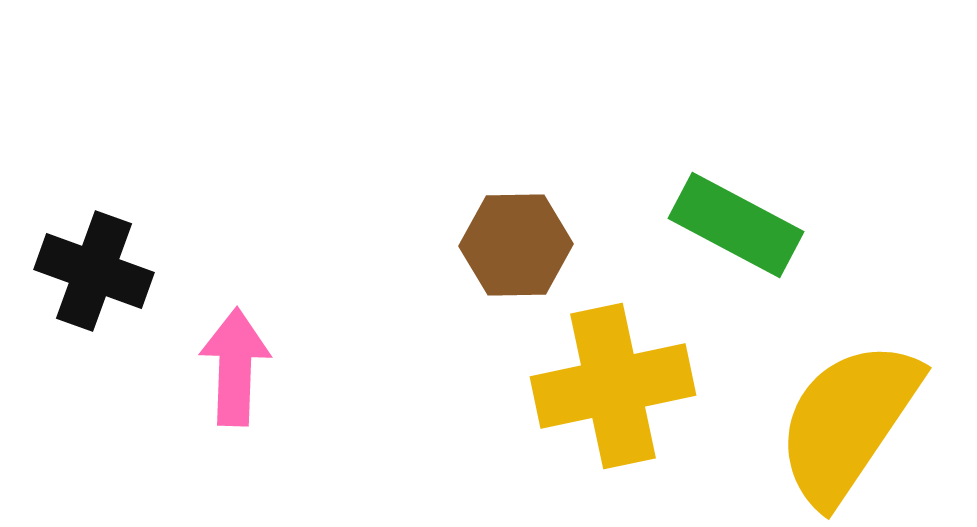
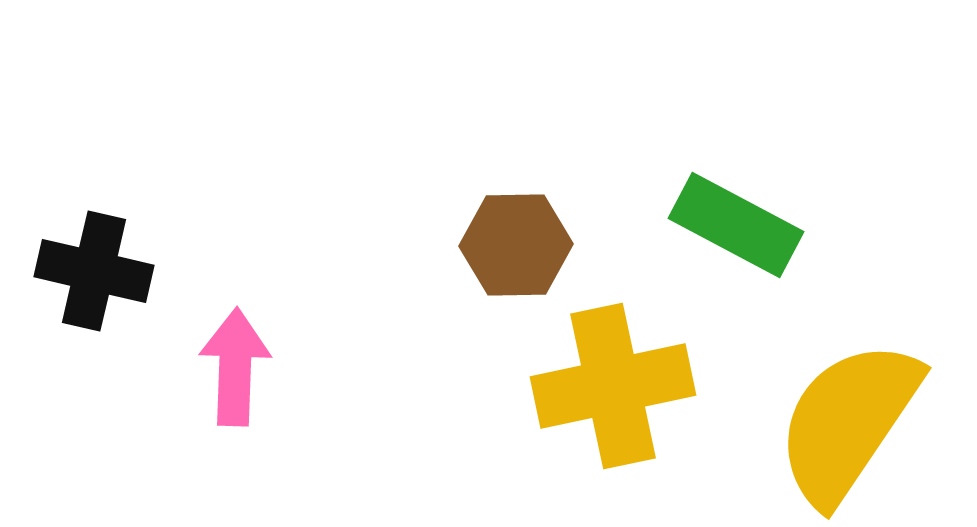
black cross: rotated 7 degrees counterclockwise
